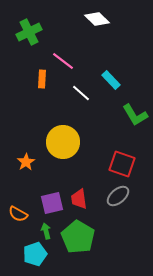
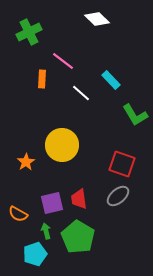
yellow circle: moved 1 px left, 3 px down
